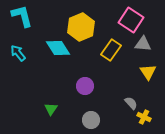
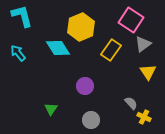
gray triangle: rotated 42 degrees counterclockwise
